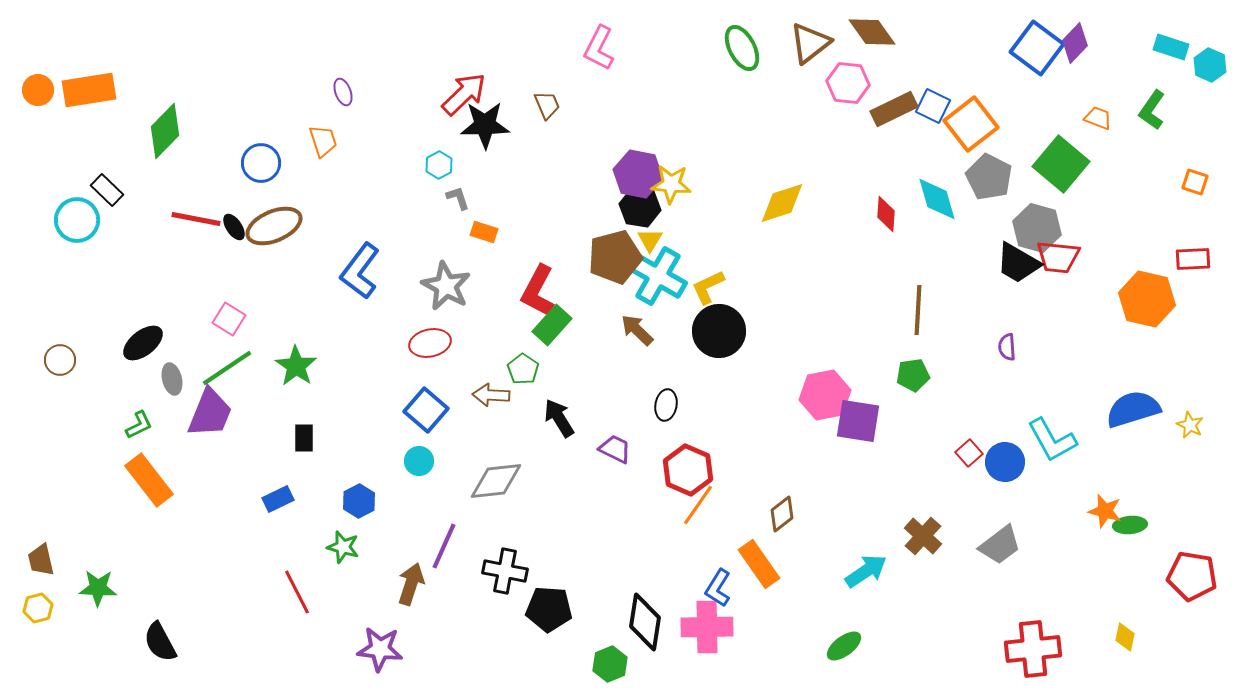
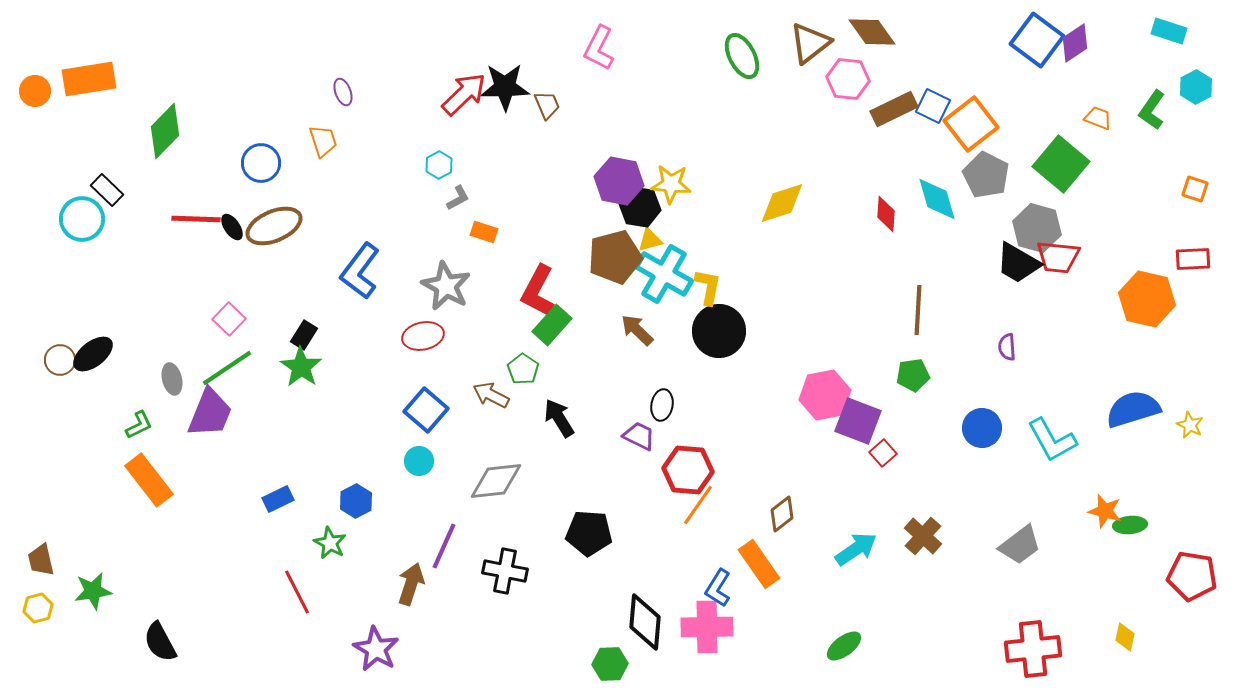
purple diamond at (1075, 43): rotated 12 degrees clockwise
cyan rectangle at (1171, 47): moved 2 px left, 16 px up
green ellipse at (742, 48): moved 8 px down
blue square at (1037, 48): moved 8 px up
cyan hexagon at (1210, 65): moved 14 px left, 22 px down; rotated 8 degrees clockwise
pink hexagon at (848, 83): moved 4 px up
orange circle at (38, 90): moved 3 px left, 1 px down
orange rectangle at (89, 90): moved 11 px up
black star at (485, 125): moved 20 px right, 38 px up
purple hexagon at (638, 174): moved 19 px left, 7 px down
gray pentagon at (989, 177): moved 3 px left, 2 px up
orange square at (1195, 182): moved 7 px down
gray L-shape at (458, 198): rotated 80 degrees clockwise
red line at (196, 219): rotated 9 degrees counterclockwise
cyan circle at (77, 220): moved 5 px right, 1 px up
black ellipse at (234, 227): moved 2 px left
yellow triangle at (650, 240): rotated 44 degrees clockwise
cyan cross at (658, 276): moved 6 px right, 2 px up
yellow L-shape at (708, 287): rotated 126 degrees clockwise
pink square at (229, 319): rotated 12 degrees clockwise
black ellipse at (143, 343): moved 50 px left, 11 px down
red ellipse at (430, 343): moved 7 px left, 7 px up
green star at (296, 366): moved 5 px right, 1 px down
brown arrow at (491, 395): rotated 24 degrees clockwise
black ellipse at (666, 405): moved 4 px left
purple square at (858, 421): rotated 12 degrees clockwise
black rectangle at (304, 438): moved 103 px up; rotated 32 degrees clockwise
purple trapezoid at (615, 449): moved 24 px right, 13 px up
red square at (969, 453): moved 86 px left
blue circle at (1005, 462): moved 23 px left, 34 px up
red hexagon at (688, 470): rotated 18 degrees counterclockwise
blue hexagon at (359, 501): moved 3 px left
gray trapezoid at (1000, 545): moved 20 px right
green star at (343, 547): moved 13 px left, 4 px up; rotated 12 degrees clockwise
cyan arrow at (866, 571): moved 10 px left, 22 px up
green star at (98, 588): moved 5 px left, 3 px down; rotated 12 degrees counterclockwise
black pentagon at (549, 609): moved 40 px right, 76 px up
black diamond at (645, 622): rotated 4 degrees counterclockwise
purple star at (380, 649): moved 4 px left; rotated 24 degrees clockwise
green hexagon at (610, 664): rotated 20 degrees clockwise
